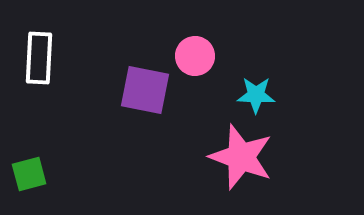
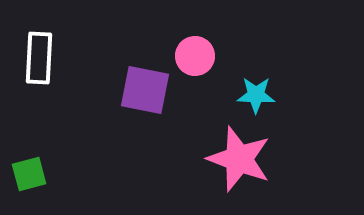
pink star: moved 2 px left, 2 px down
